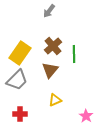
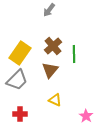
gray arrow: moved 1 px up
yellow triangle: rotated 48 degrees clockwise
